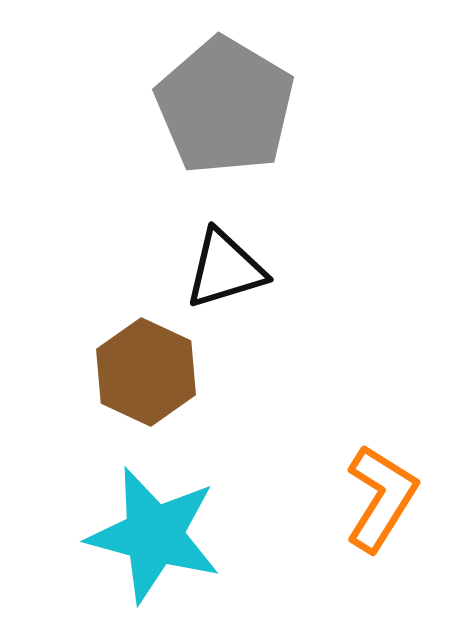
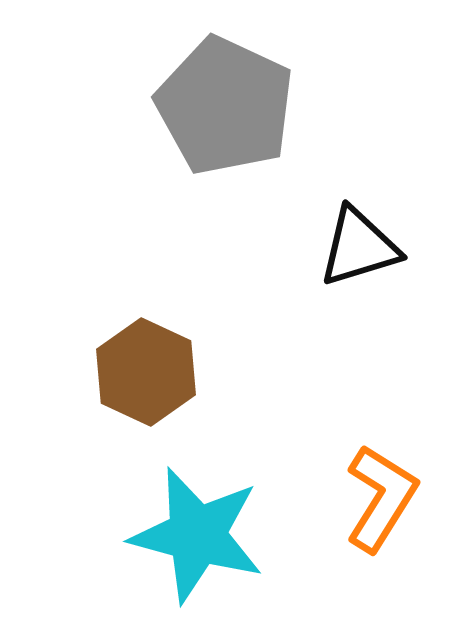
gray pentagon: rotated 6 degrees counterclockwise
black triangle: moved 134 px right, 22 px up
cyan star: moved 43 px right
